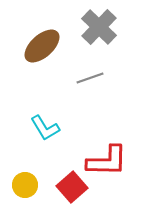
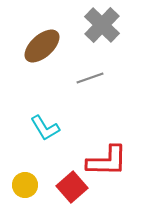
gray cross: moved 3 px right, 2 px up
